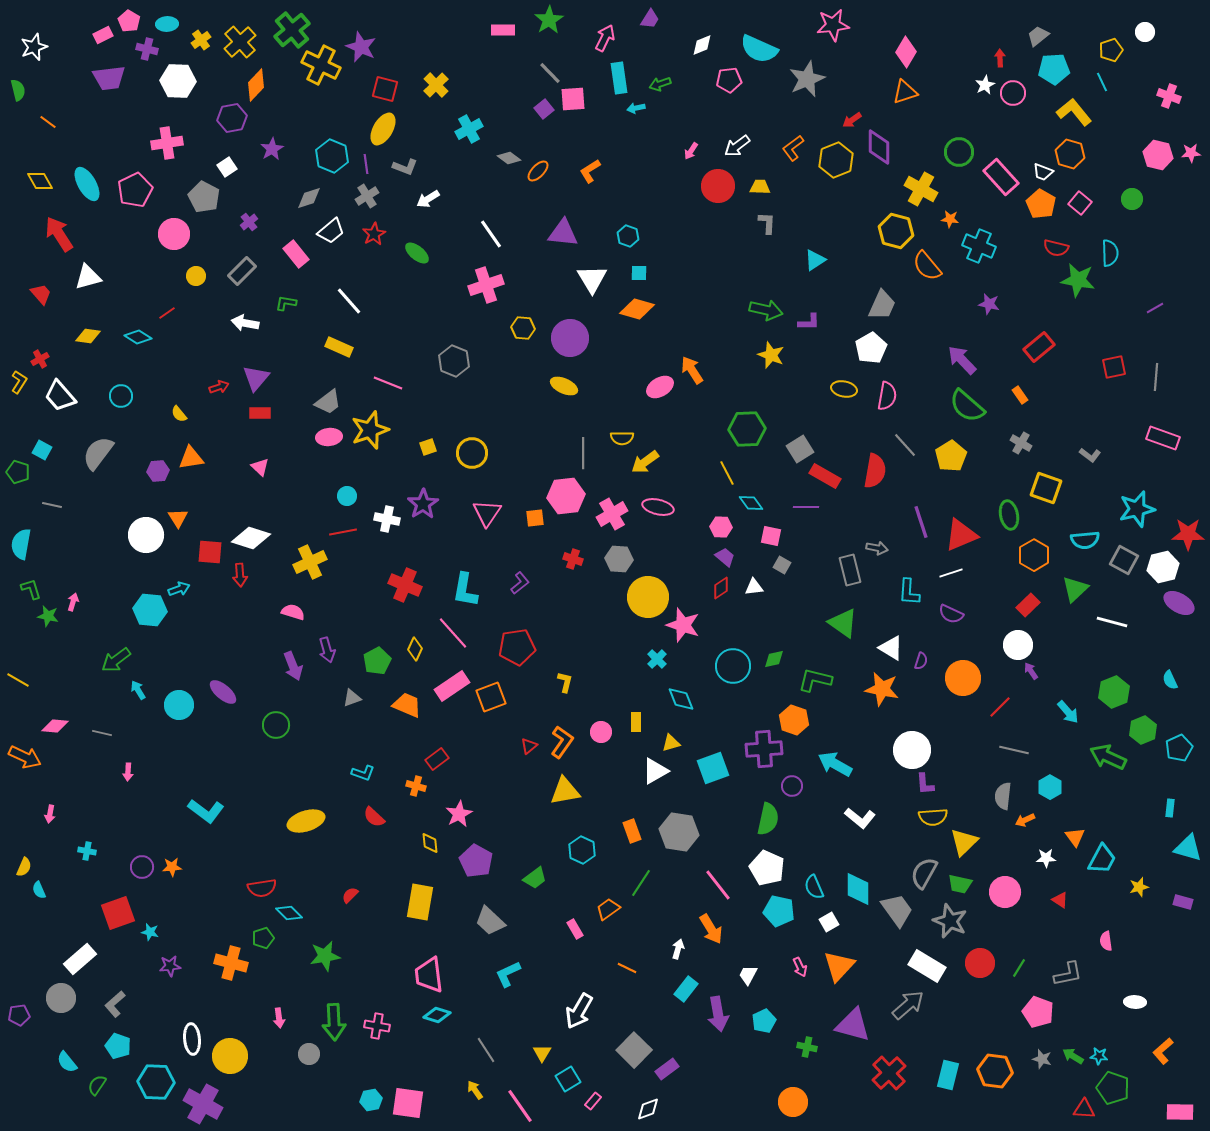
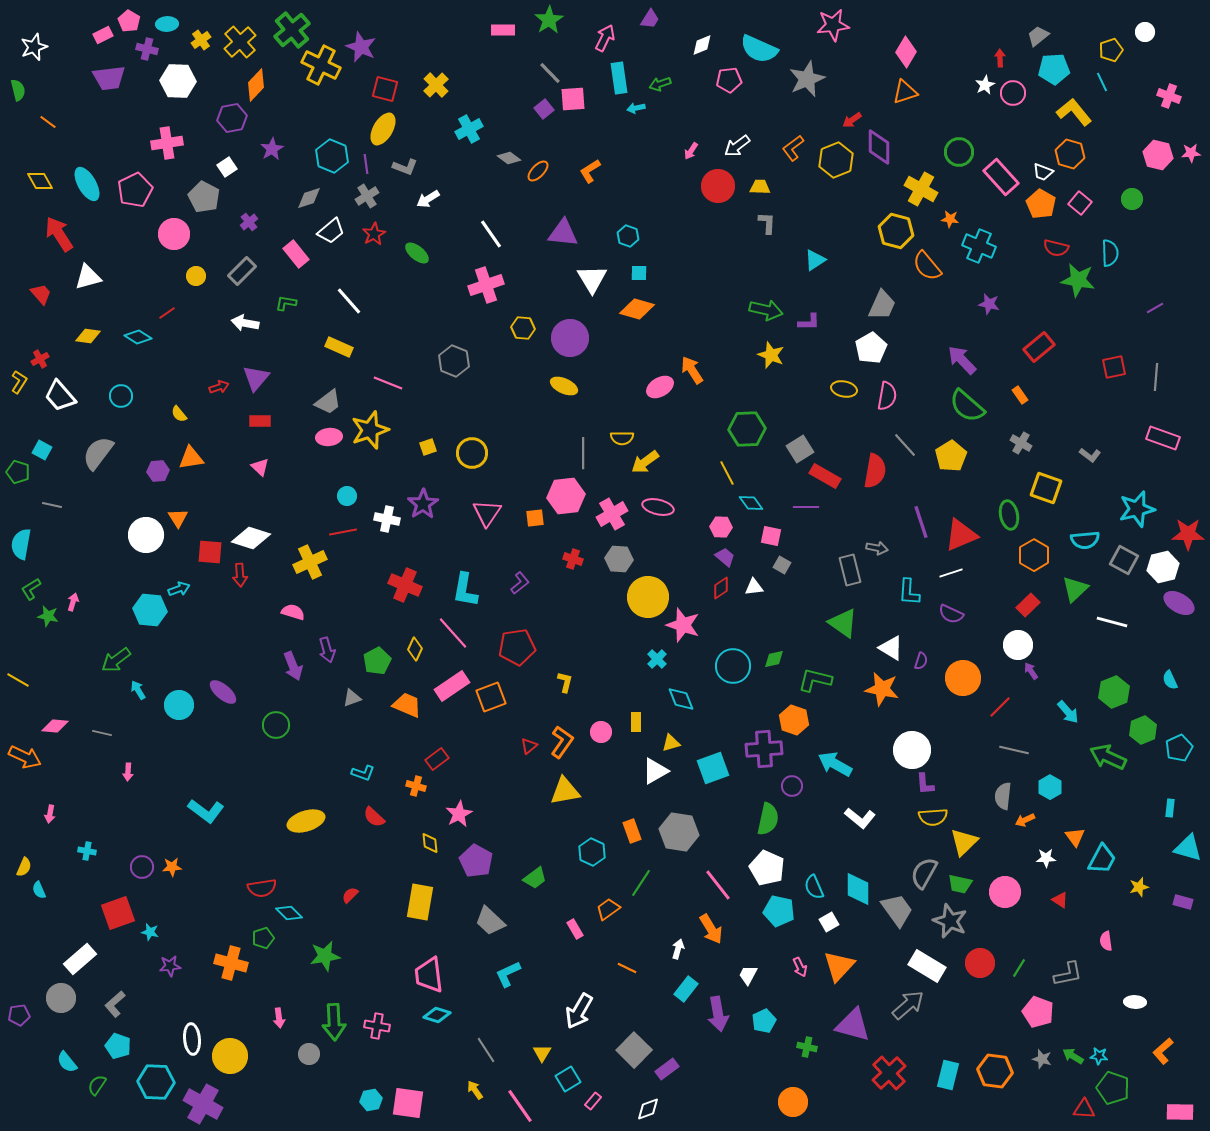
red rectangle at (260, 413): moved 8 px down
green L-shape at (31, 589): rotated 105 degrees counterclockwise
cyan hexagon at (582, 850): moved 10 px right, 2 px down
